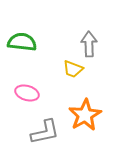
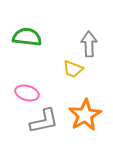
green semicircle: moved 5 px right, 5 px up
gray L-shape: moved 1 px left, 11 px up
